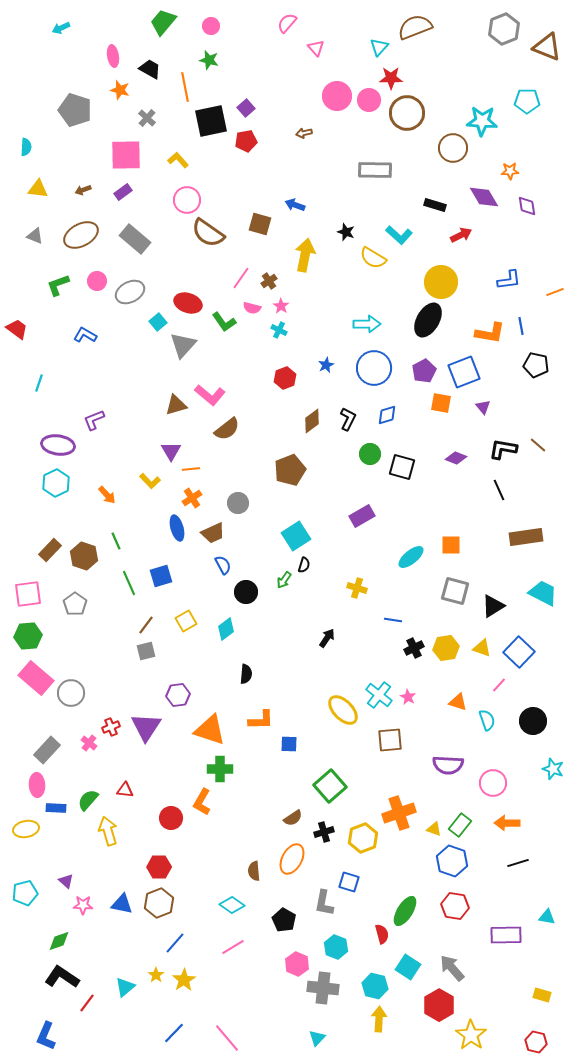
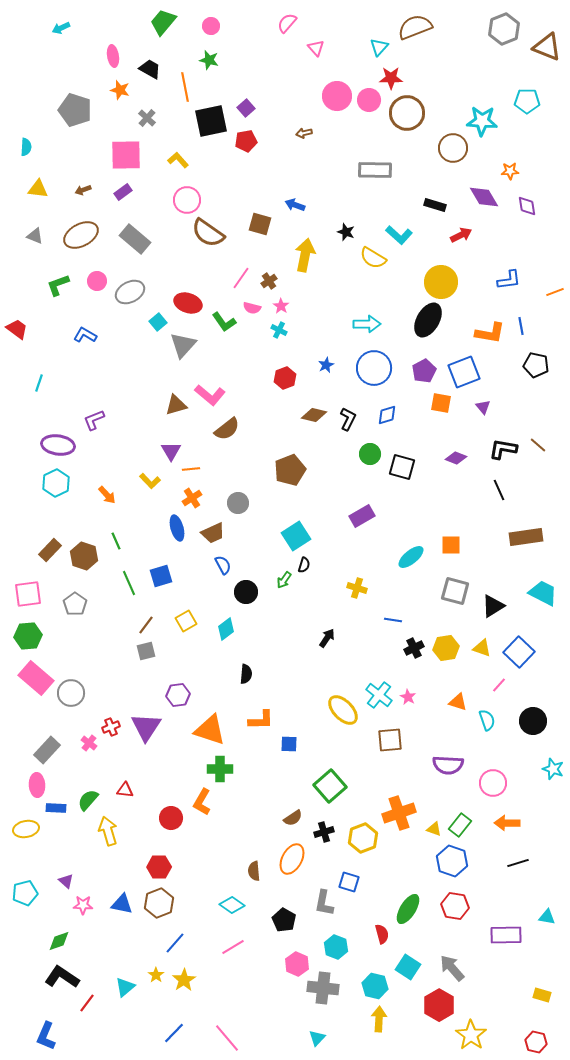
brown diamond at (312, 421): moved 2 px right, 6 px up; rotated 50 degrees clockwise
green ellipse at (405, 911): moved 3 px right, 2 px up
